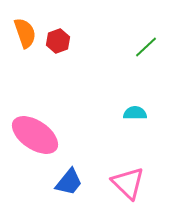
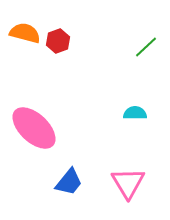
orange semicircle: rotated 56 degrees counterclockwise
pink ellipse: moved 1 px left, 7 px up; rotated 9 degrees clockwise
pink triangle: rotated 15 degrees clockwise
